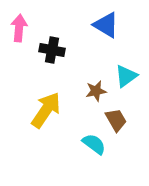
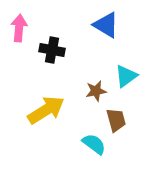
yellow arrow: rotated 24 degrees clockwise
brown trapezoid: rotated 15 degrees clockwise
